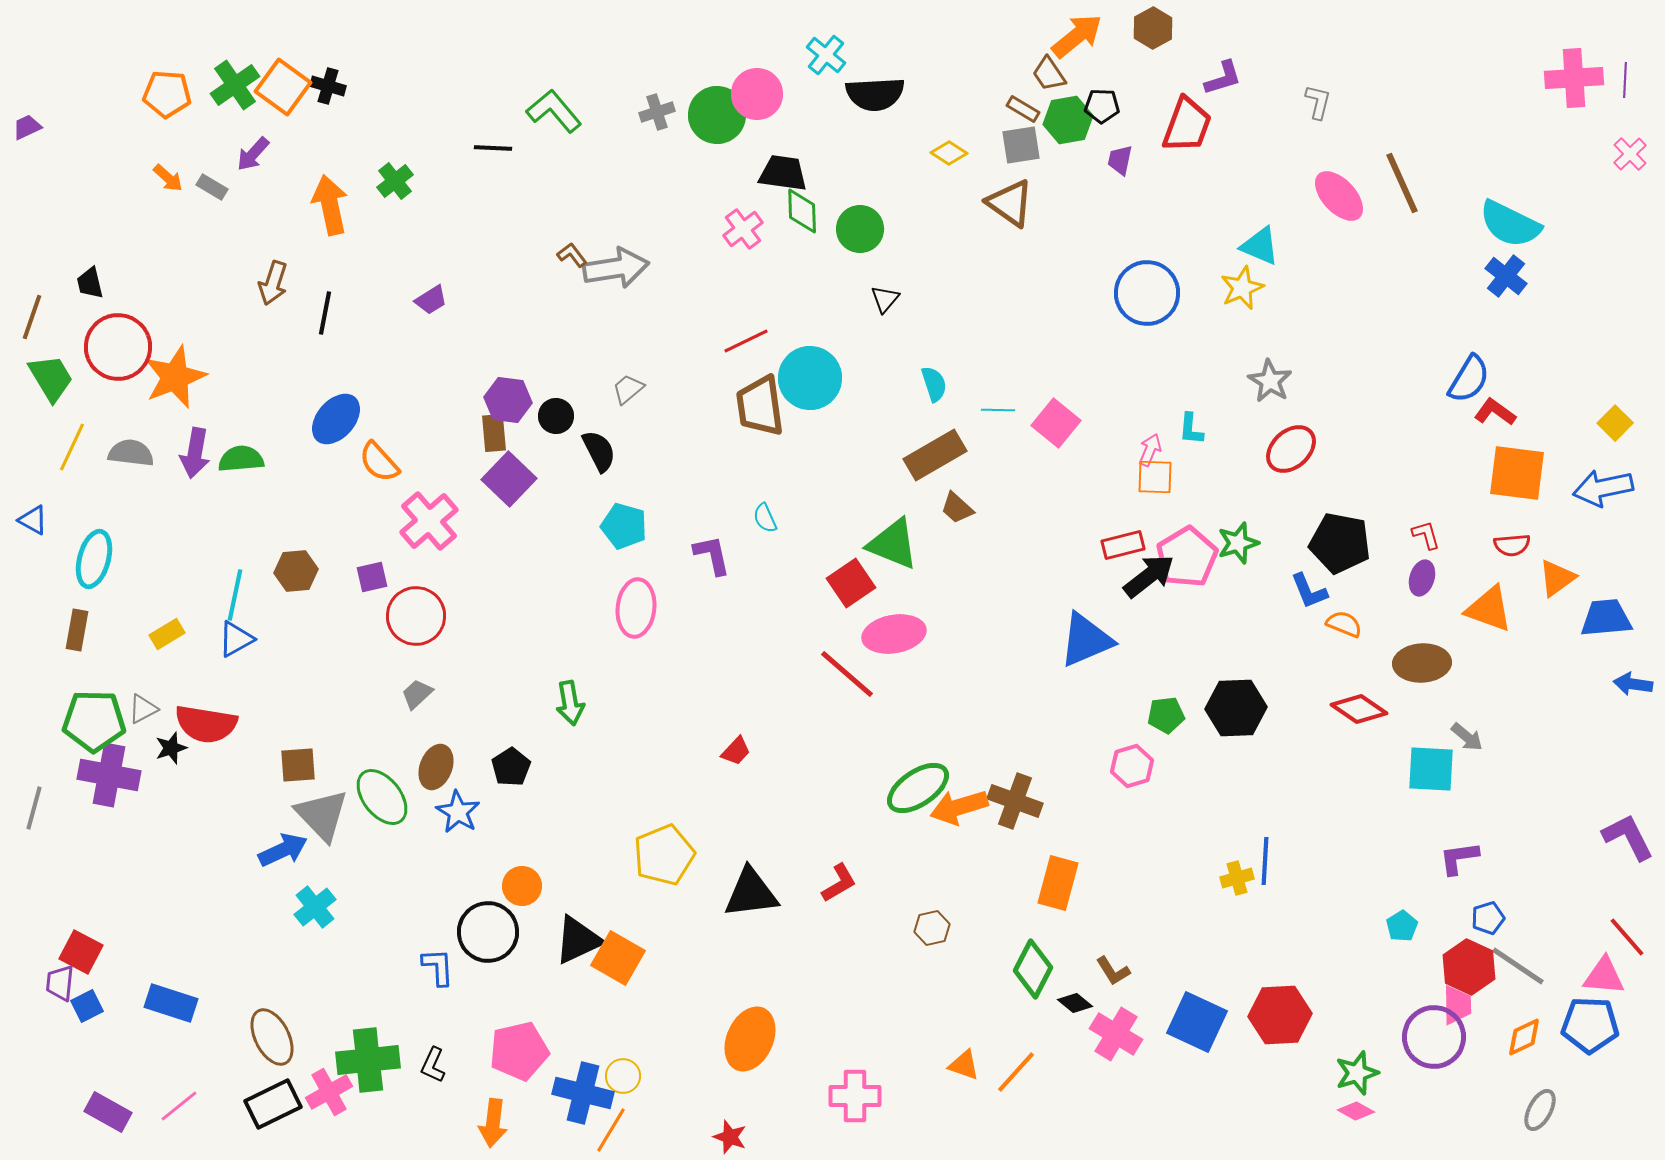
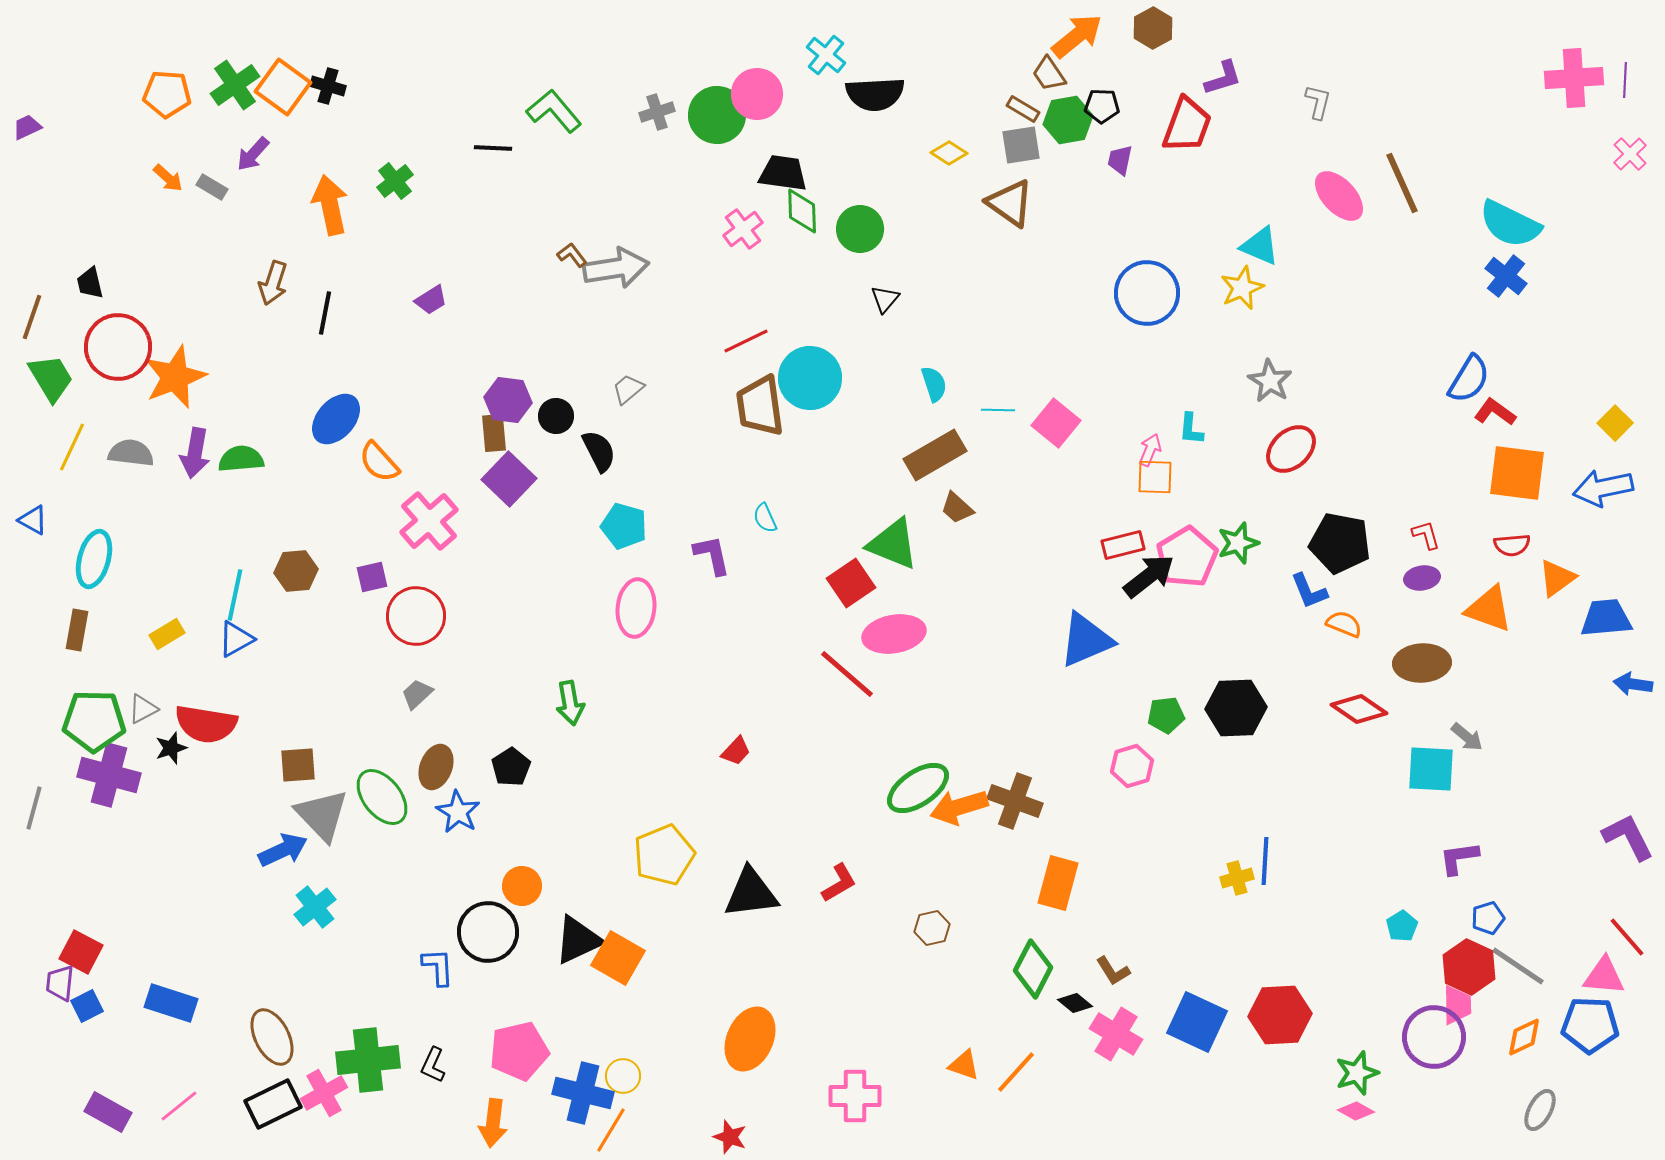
purple ellipse at (1422, 578): rotated 64 degrees clockwise
purple cross at (109, 775): rotated 4 degrees clockwise
pink cross at (329, 1092): moved 5 px left, 1 px down
